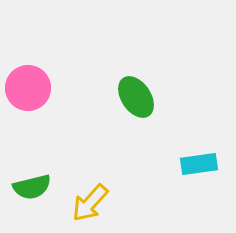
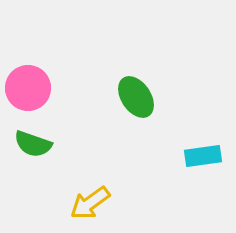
cyan rectangle: moved 4 px right, 8 px up
green semicircle: moved 1 px right, 43 px up; rotated 33 degrees clockwise
yellow arrow: rotated 12 degrees clockwise
